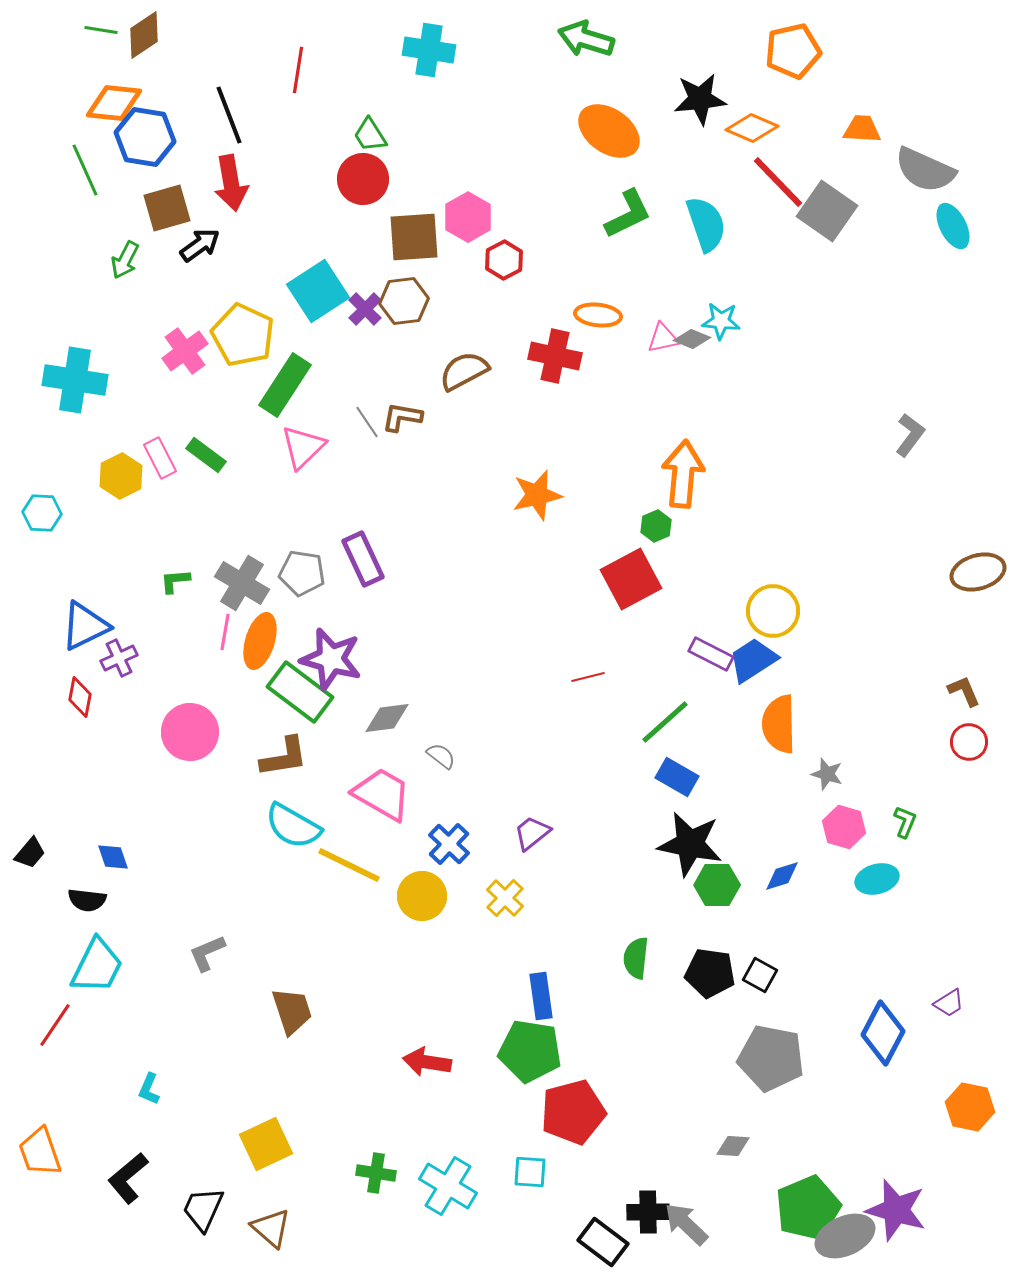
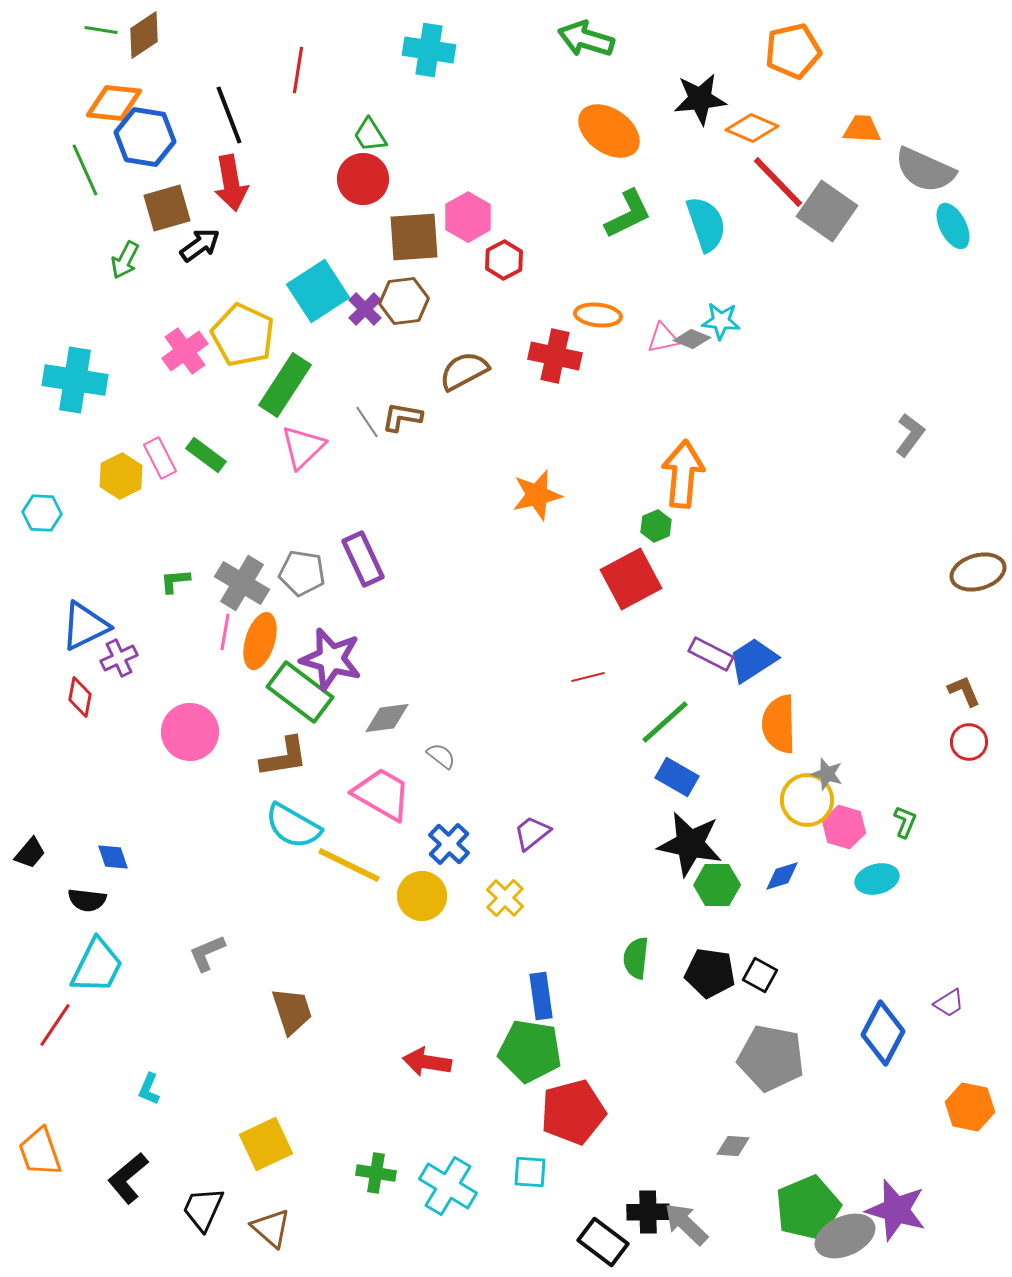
yellow circle at (773, 611): moved 34 px right, 189 px down
